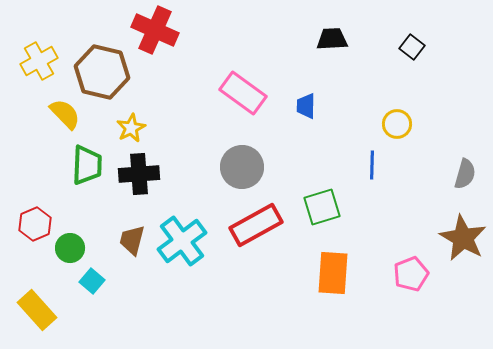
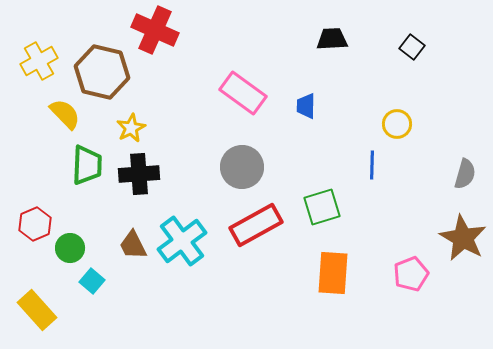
brown trapezoid: moved 1 px right, 5 px down; rotated 40 degrees counterclockwise
